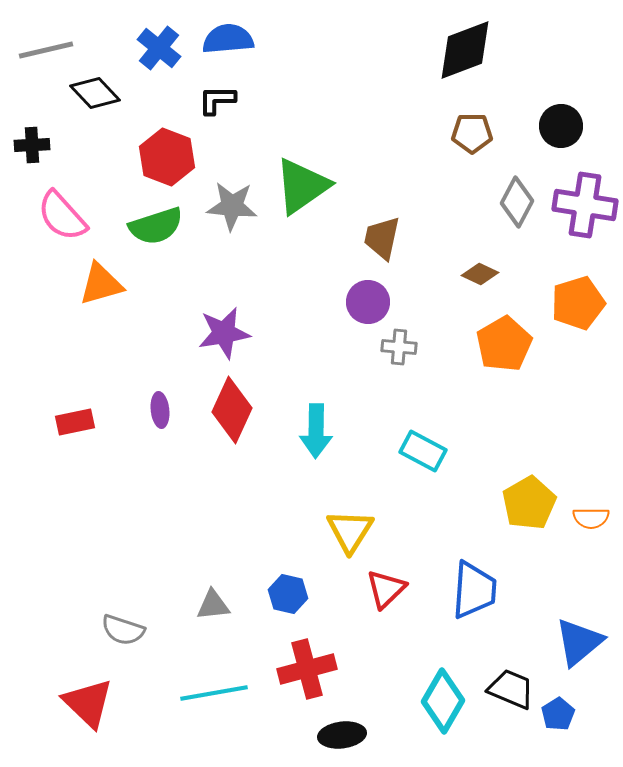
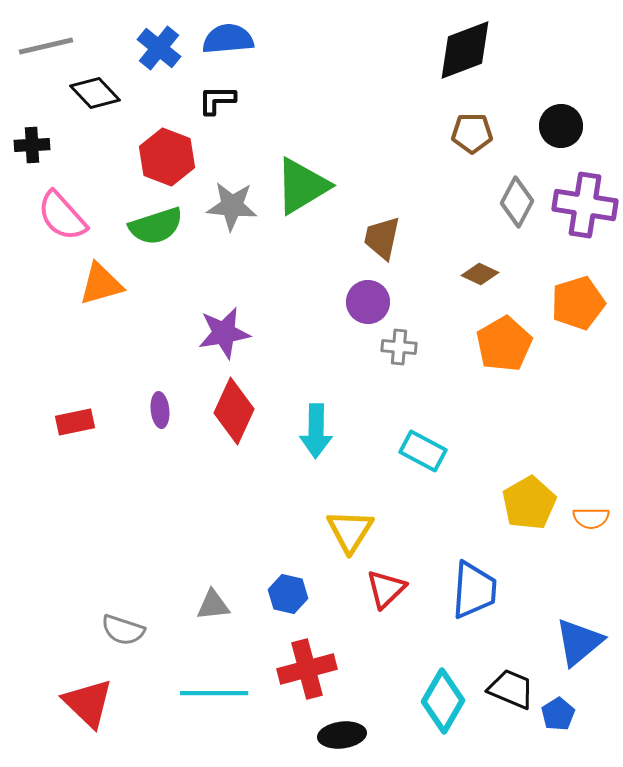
gray line at (46, 50): moved 4 px up
green triangle at (302, 186): rotated 4 degrees clockwise
red diamond at (232, 410): moved 2 px right, 1 px down
cyan line at (214, 693): rotated 10 degrees clockwise
